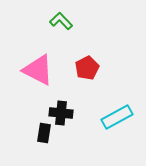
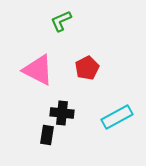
green L-shape: rotated 70 degrees counterclockwise
black cross: moved 1 px right
black rectangle: moved 3 px right, 2 px down
